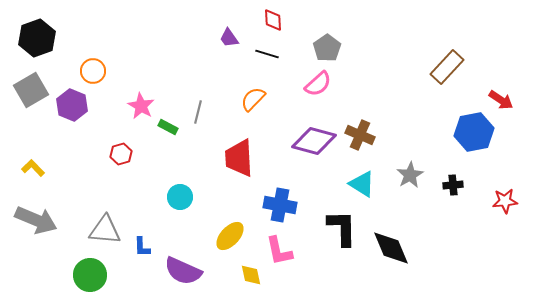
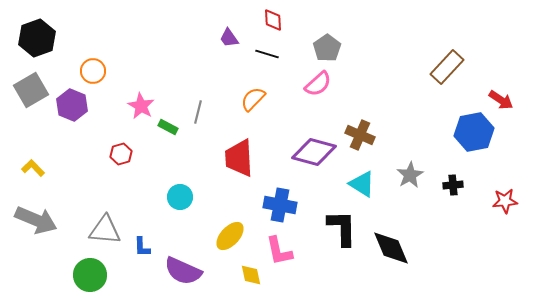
purple diamond: moved 11 px down
